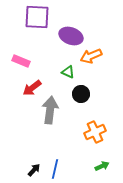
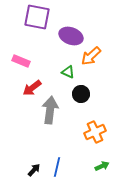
purple square: rotated 8 degrees clockwise
orange arrow: rotated 20 degrees counterclockwise
blue line: moved 2 px right, 2 px up
